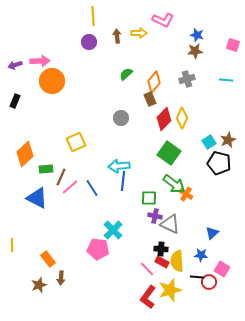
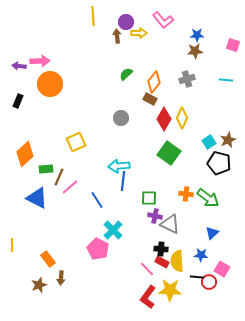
pink L-shape at (163, 20): rotated 25 degrees clockwise
blue star at (197, 35): rotated 16 degrees counterclockwise
purple circle at (89, 42): moved 37 px right, 20 px up
purple arrow at (15, 65): moved 4 px right, 1 px down; rotated 24 degrees clockwise
orange circle at (52, 81): moved 2 px left, 3 px down
brown rectangle at (150, 99): rotated 40 degrees counterclockwise
black rectangle at (15, 101): moved 3 px right
red diamond at (164, 119): rotated 15 degrees counterclockwise
brown line at (61, 177): moved 2 px left
green arrow at (174, 184): moved 34 px right, 14 px down
blue line at (92, 188): moved 5 px right, 12 px down
orange cross at (186, 194): rotated 24 degrees counterclockwise
pink pentagon at (98, 249): rotated 20 degrees clockwise
yellow star at (170, 290): rotated 20 degrees clockwise
